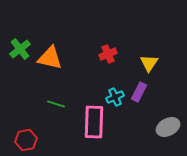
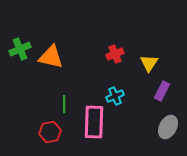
green cross: rotated 15 degrees clockwise
red cross: moved 7 px right
orange triangle: moved 1 px right, 1 px up
purple rectangle: moved 23 px right, 1 px up
cyan cross: moved 1 px up
green line: moved 8 px right; rotated 72 degrees clockwise
gray ellipse: rotated 35 degrees counterclockwise
red hexagon: moved 24 px right, 8 px up
